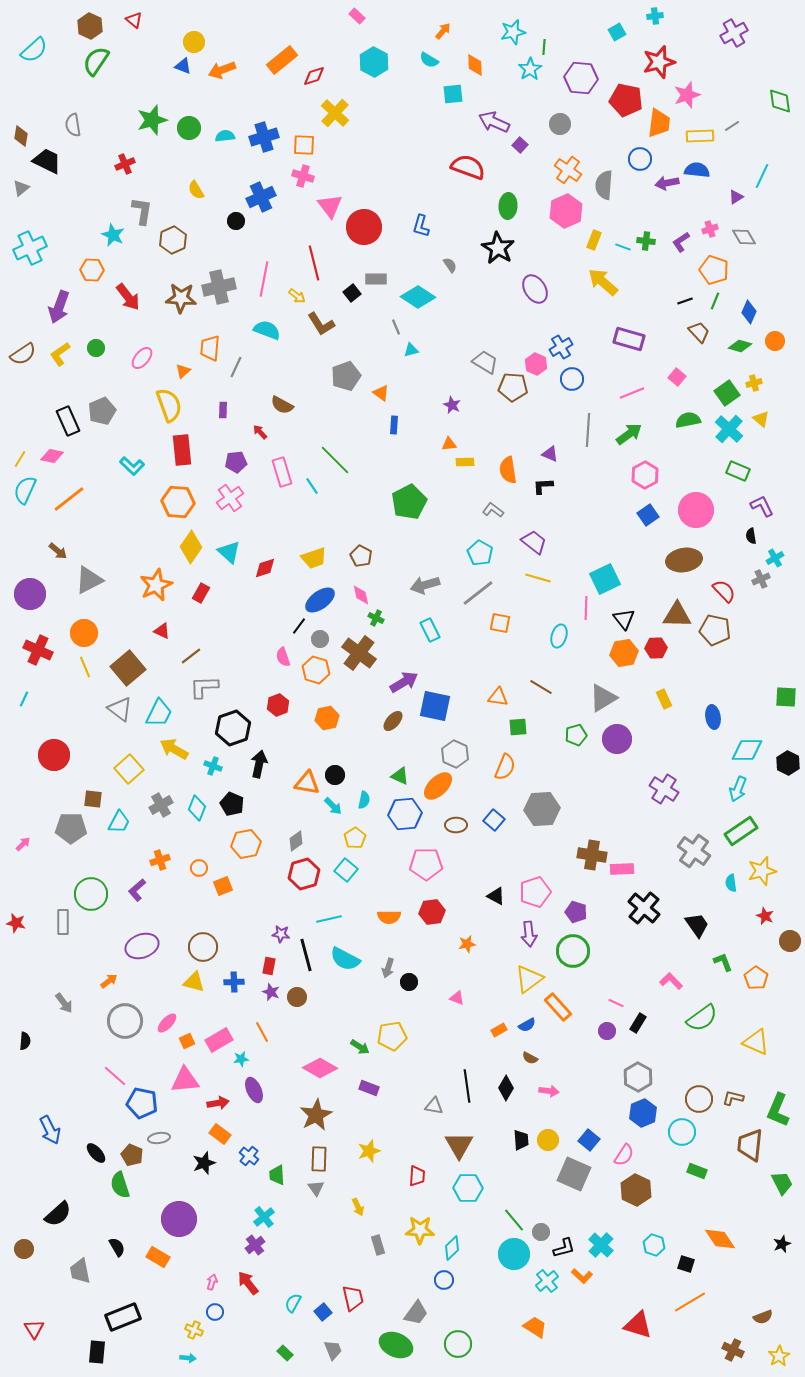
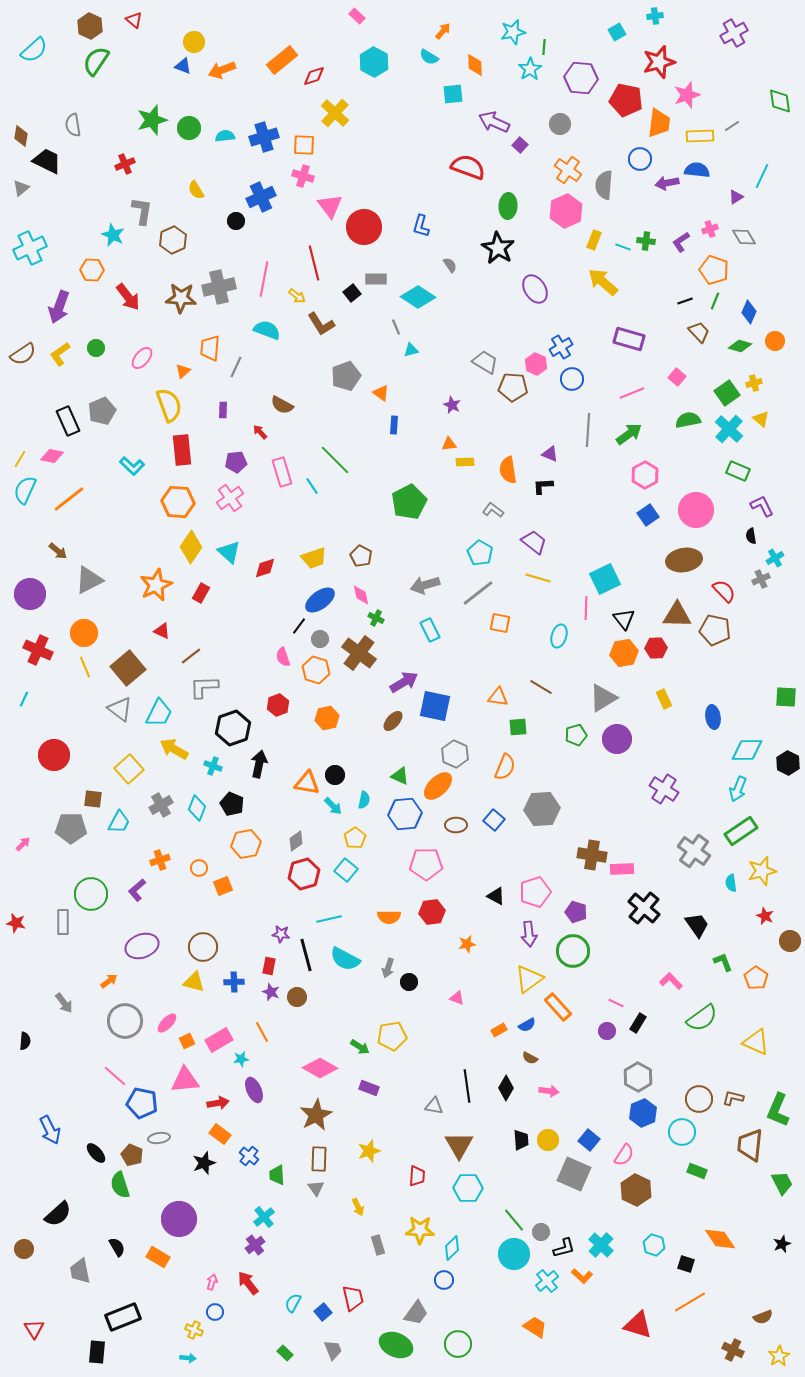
cyan semicircle at (429, 60): moved 3 px up
